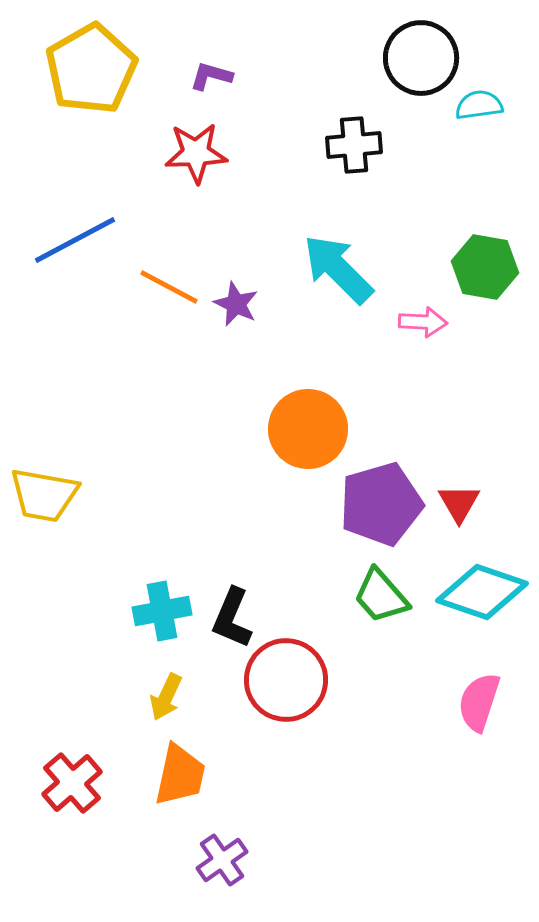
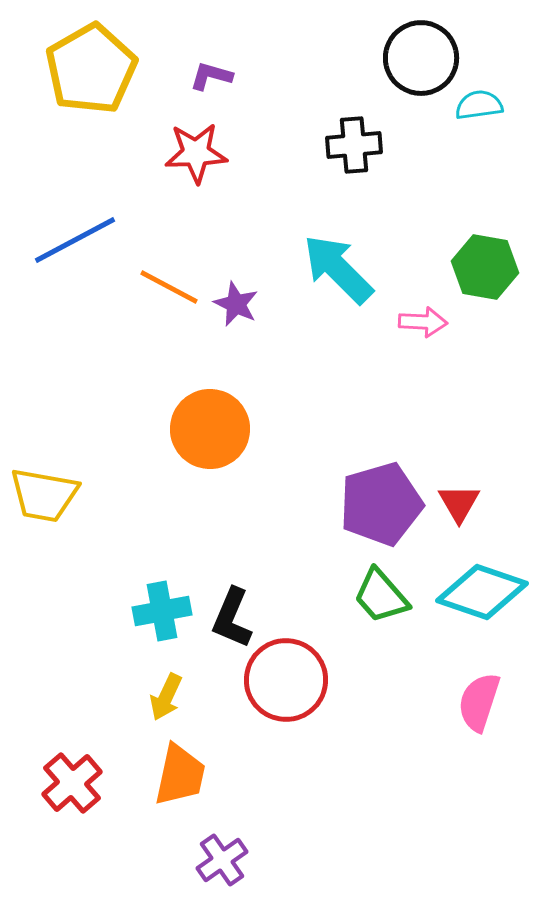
orange circle: moved 98 px left
